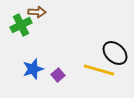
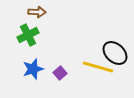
green cross: moved 7 px right, 10 px down
yellow line: moved 1 px left, 3 px up
purple square: moved 2 px right, 2 px up
